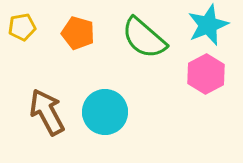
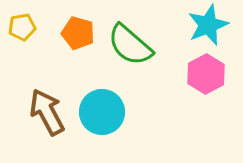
green semicircle: moved 14 px left, 7 px down
cyan circle: moved 3 px left
